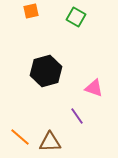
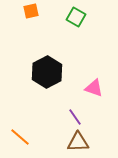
black hexagon: moved 1 px right, 1 px down; rotated 12 degrees counterclockwise
purple line: moved 2 px left, 1 px down
brown triangle: moved 28 px right
